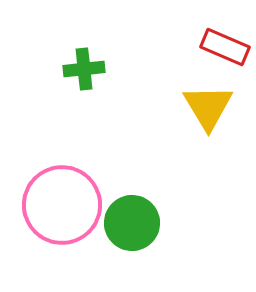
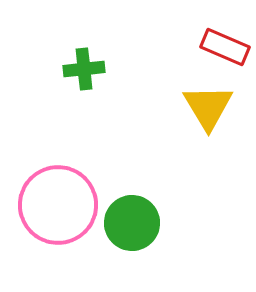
pink circle: moved 4 px left
